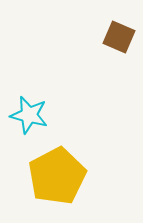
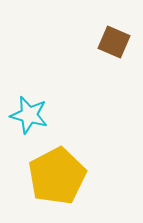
brown square: moved 5 px left, 5 px down
